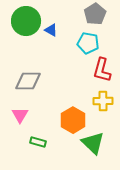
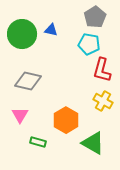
gray pentagon: moved 3 px down
green circle: moved 4 px left, 13 px down
blue triangle: rotated 16 degrees counterclockwise
cyan pentagon: moved 1 px right, 1 px down
gray diamond: rotated 12 degrees clockwise
yellow cross: rotated 30 degrees clockwise
orange hexagon: moved 7 px left
green triangle: rotated 15 degrees counterclockwise
